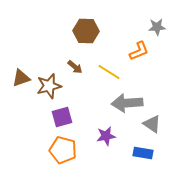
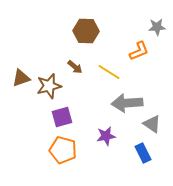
blue rectangle: rotated 54 degrees clockwise
